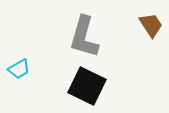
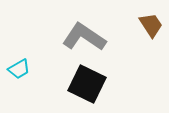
gray L-shape: rotated 108 degrees clockwise
black square: moved 2 px up
